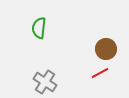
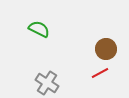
green semicircle: moved 1 px down; rotated 110 degrees clockwise
gray cross: moved 2 px right, 1 px down
